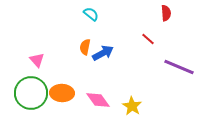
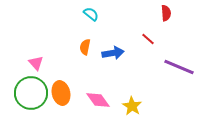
blue arrow: moved 10 px right; rotated 20 degrees clockwise
pink triangle: moved 1 px left, 3 px down
orange ellipse: moved 1 px left; rotated 75 degrees clockwise
